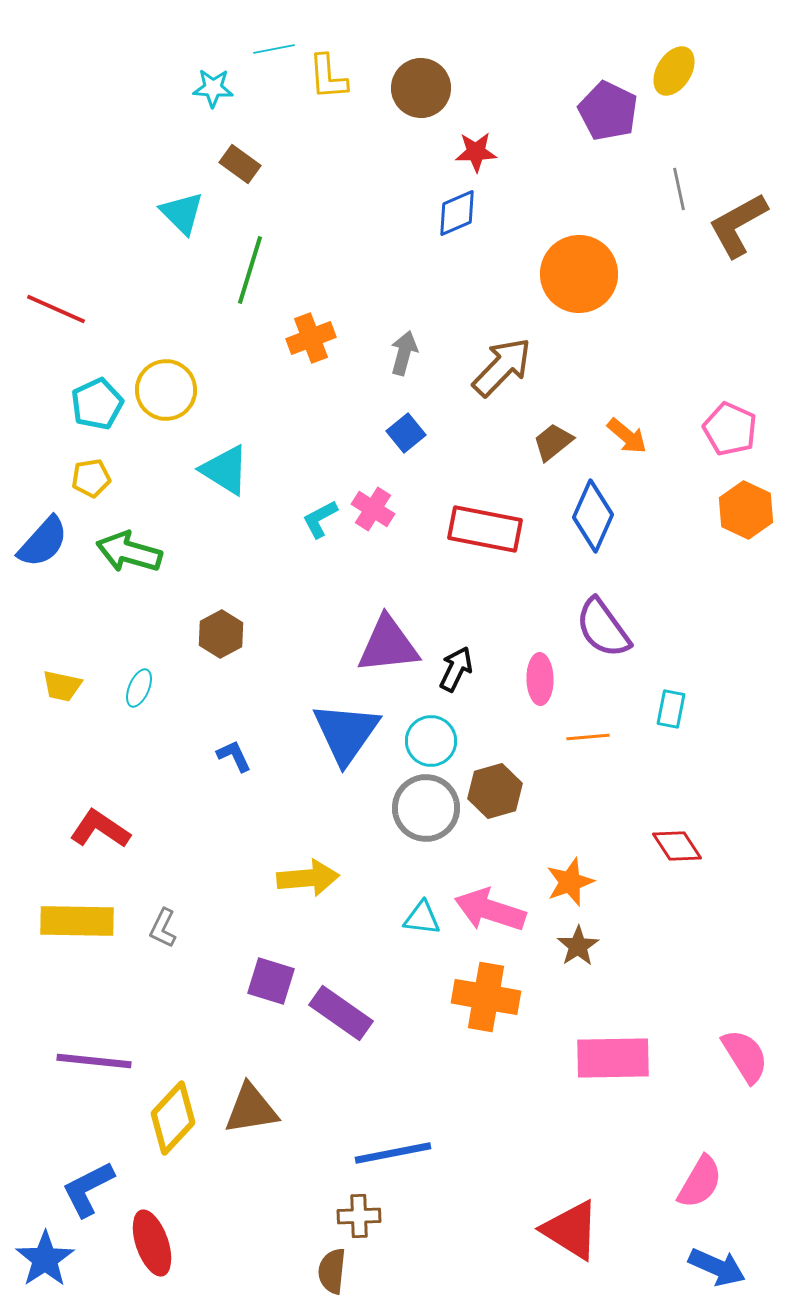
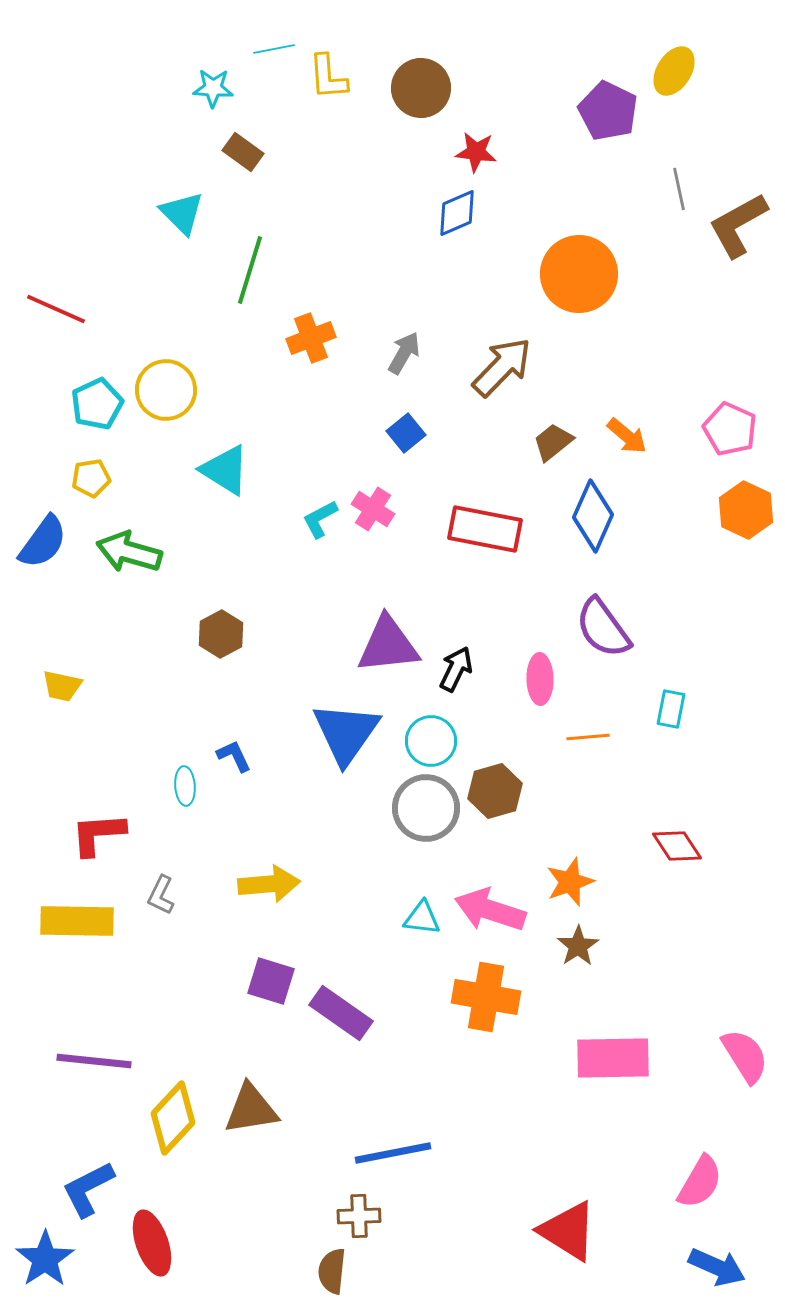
red star at (476, 152): rotated 9 degrees clockwise
brown rectangle at (240, 164): moved 3 px right, 12 px up
gray arrow at (404, 353): rotated 15 degrees clockwise
blue semicircle at (43, 542): rotated 6 degrees counterclockwise
cyan ellipse at (139, 688): moved 46 px right, 98 px down; rotated 27 degrees counterclockwise
red L-shape at (100, 829): moved 2 px left, 5 px down; rotated 38 degrees counterclockwise
yellow arrow at (308, 878): moved 39 px left, 6 px down
gray L-shape at (163, 928): moved 2 px left, 33 px up
red triangle at (571, 1230): moved 3 px left, 1 px down
